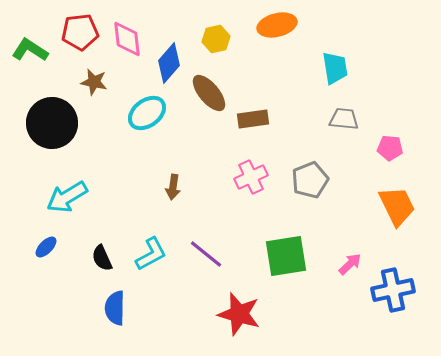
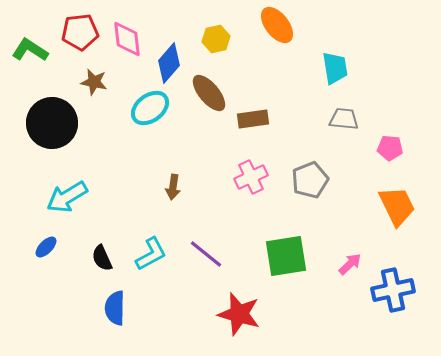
orange ellipse: rotated 66 degrees clockwise
cyan ellipse: moved 3 px right, 5 px up
